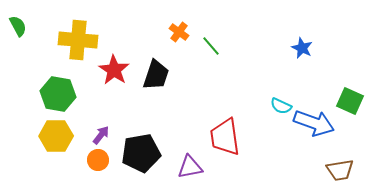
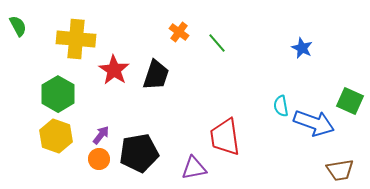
yellow cross: moved 2 px left, 1 px up
green line: moved 6 px right, 3 px up
green hexagon: rotated 20 degrees clockwise
cyan semicircle: rotated 55 degrees clockwise
yellow hexagon: rotated 20 degrees clockwise
black pentagon: moved 2 px left
orange circle: moved 1 px right, 1 px up
purple triangle: moved 4 px right, 1 px down
